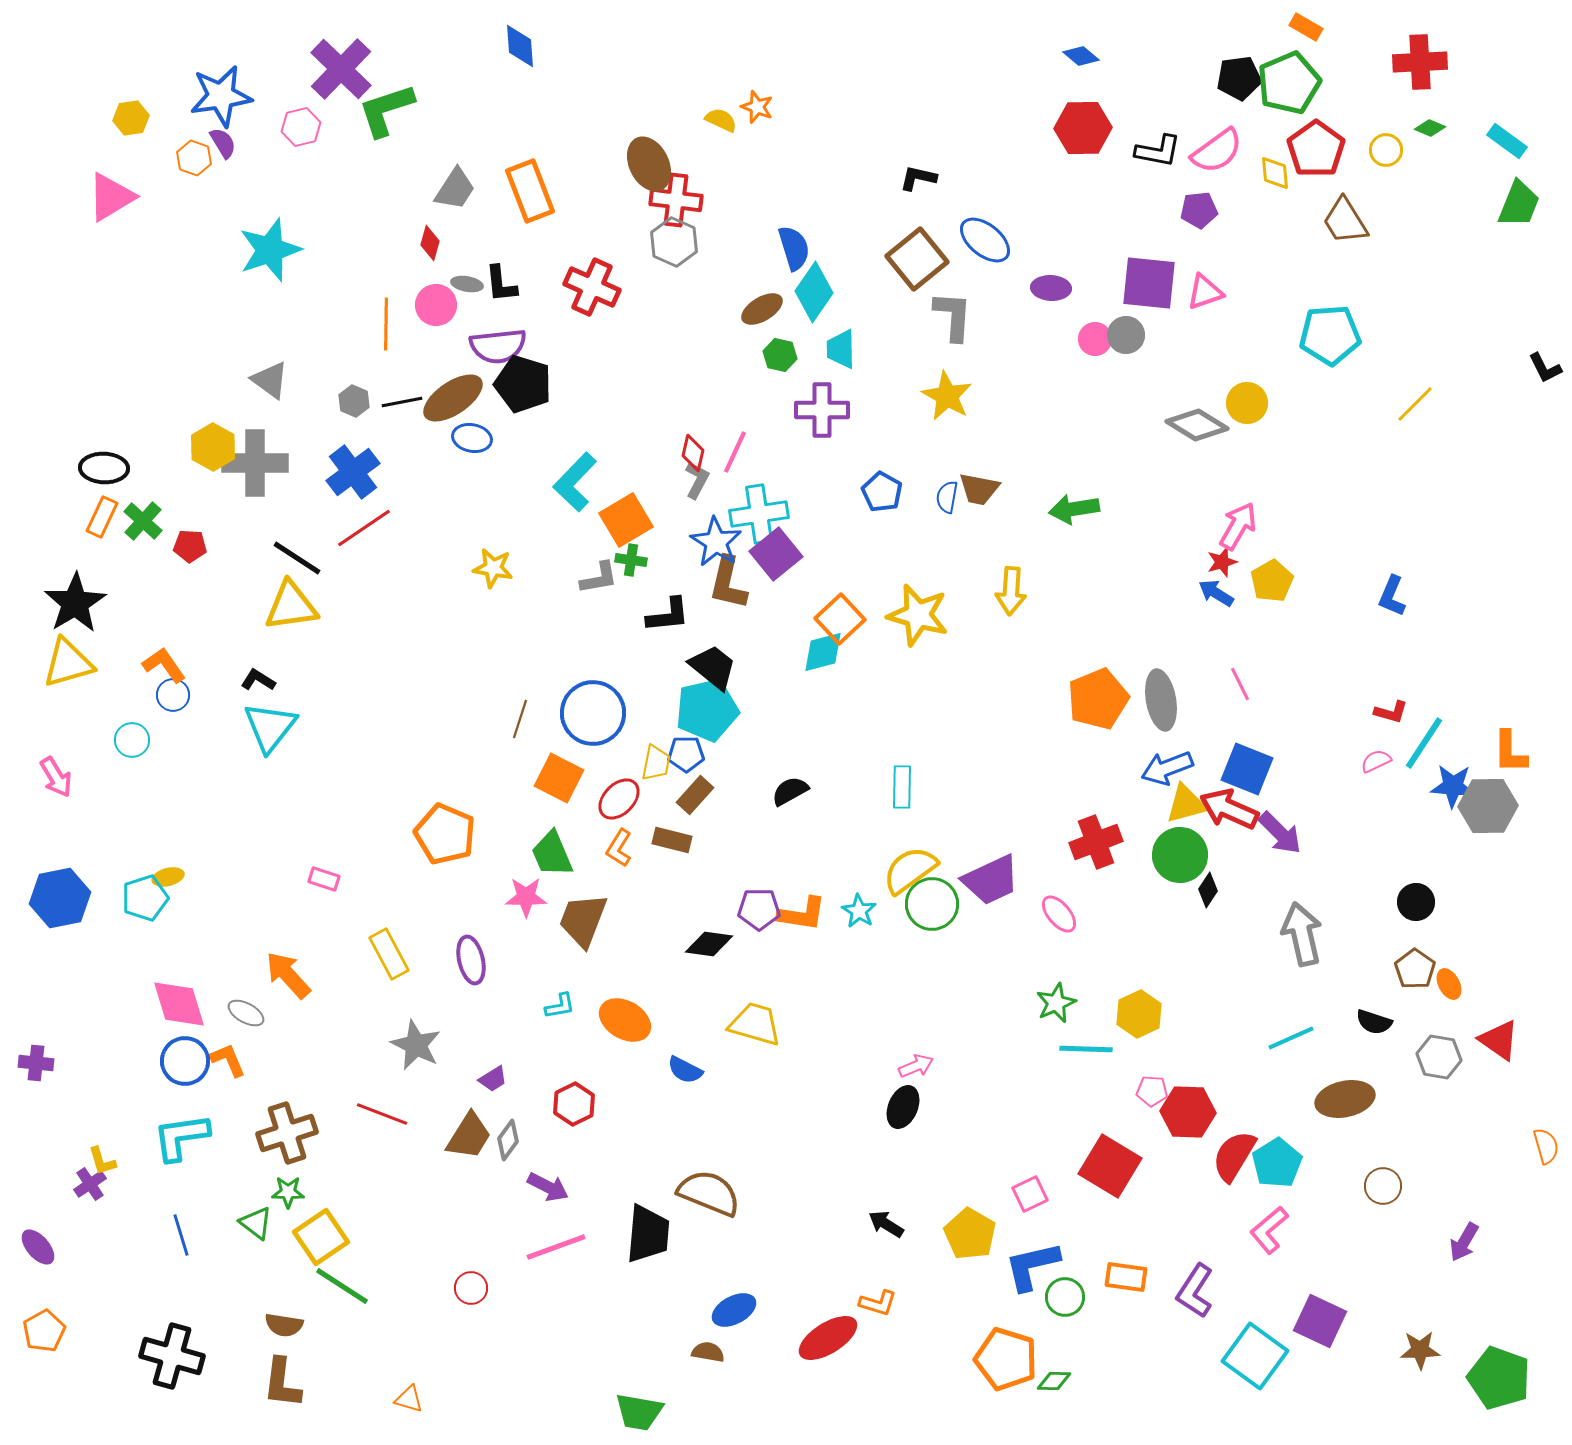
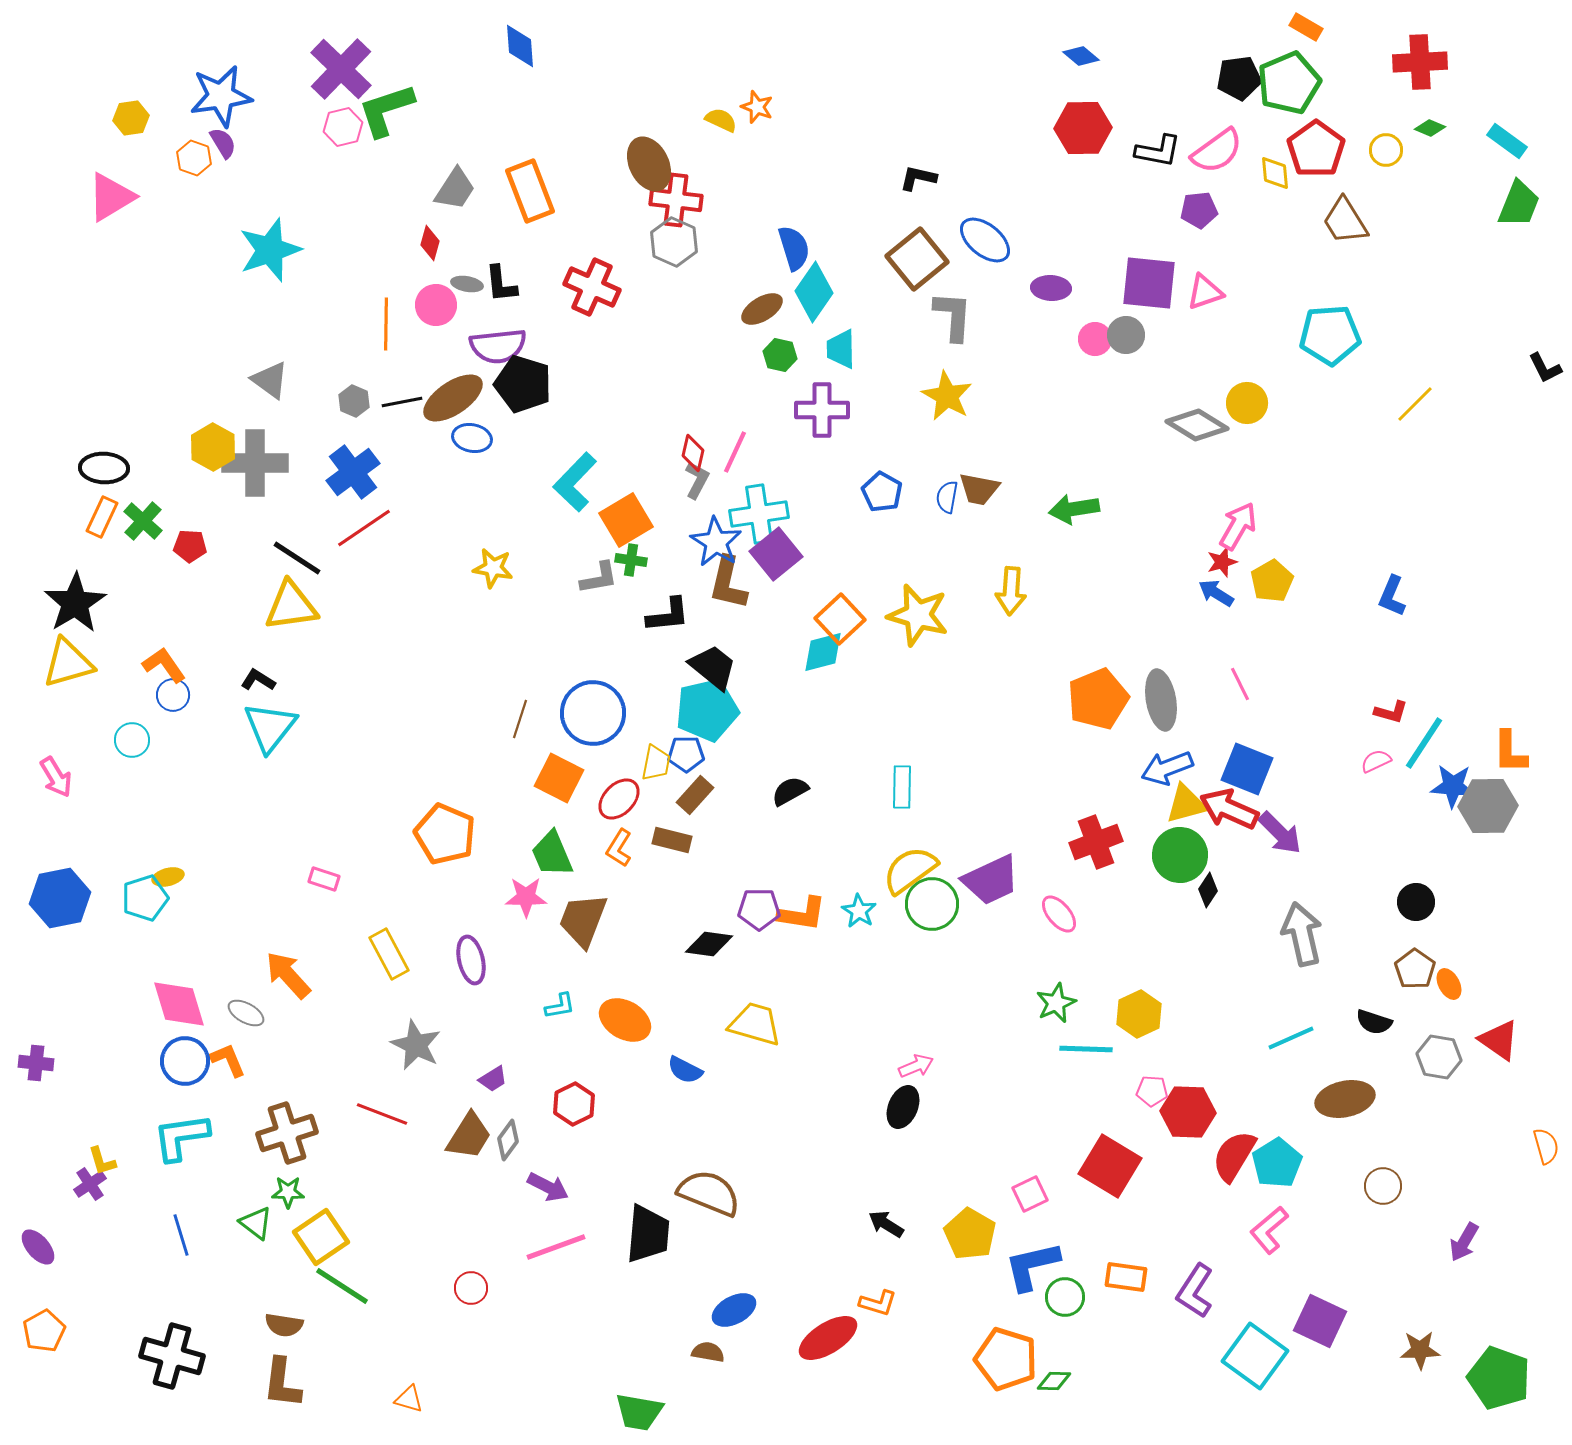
pink hexagon at (301, 127): moved 42 px right
